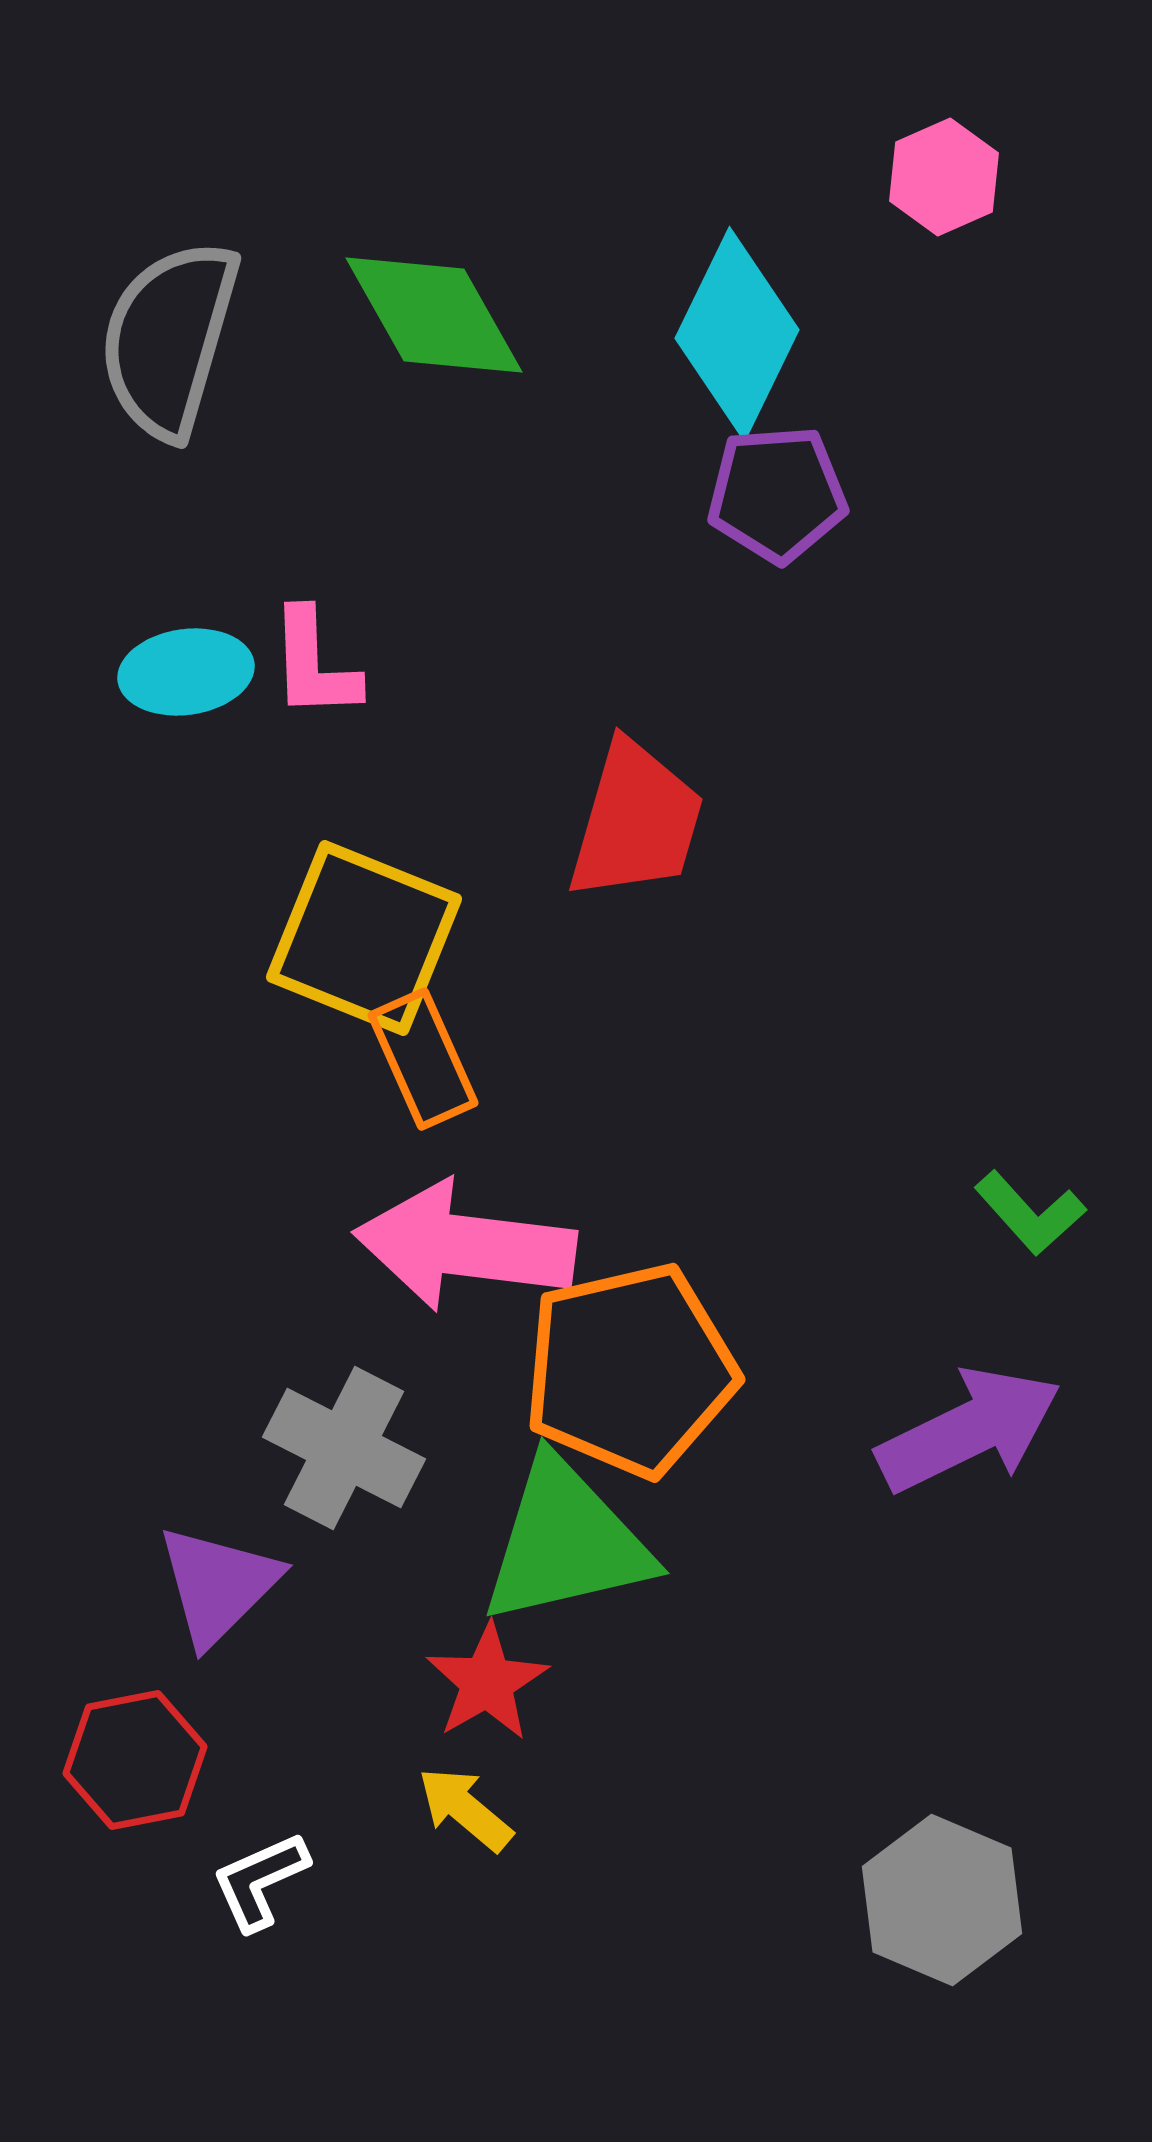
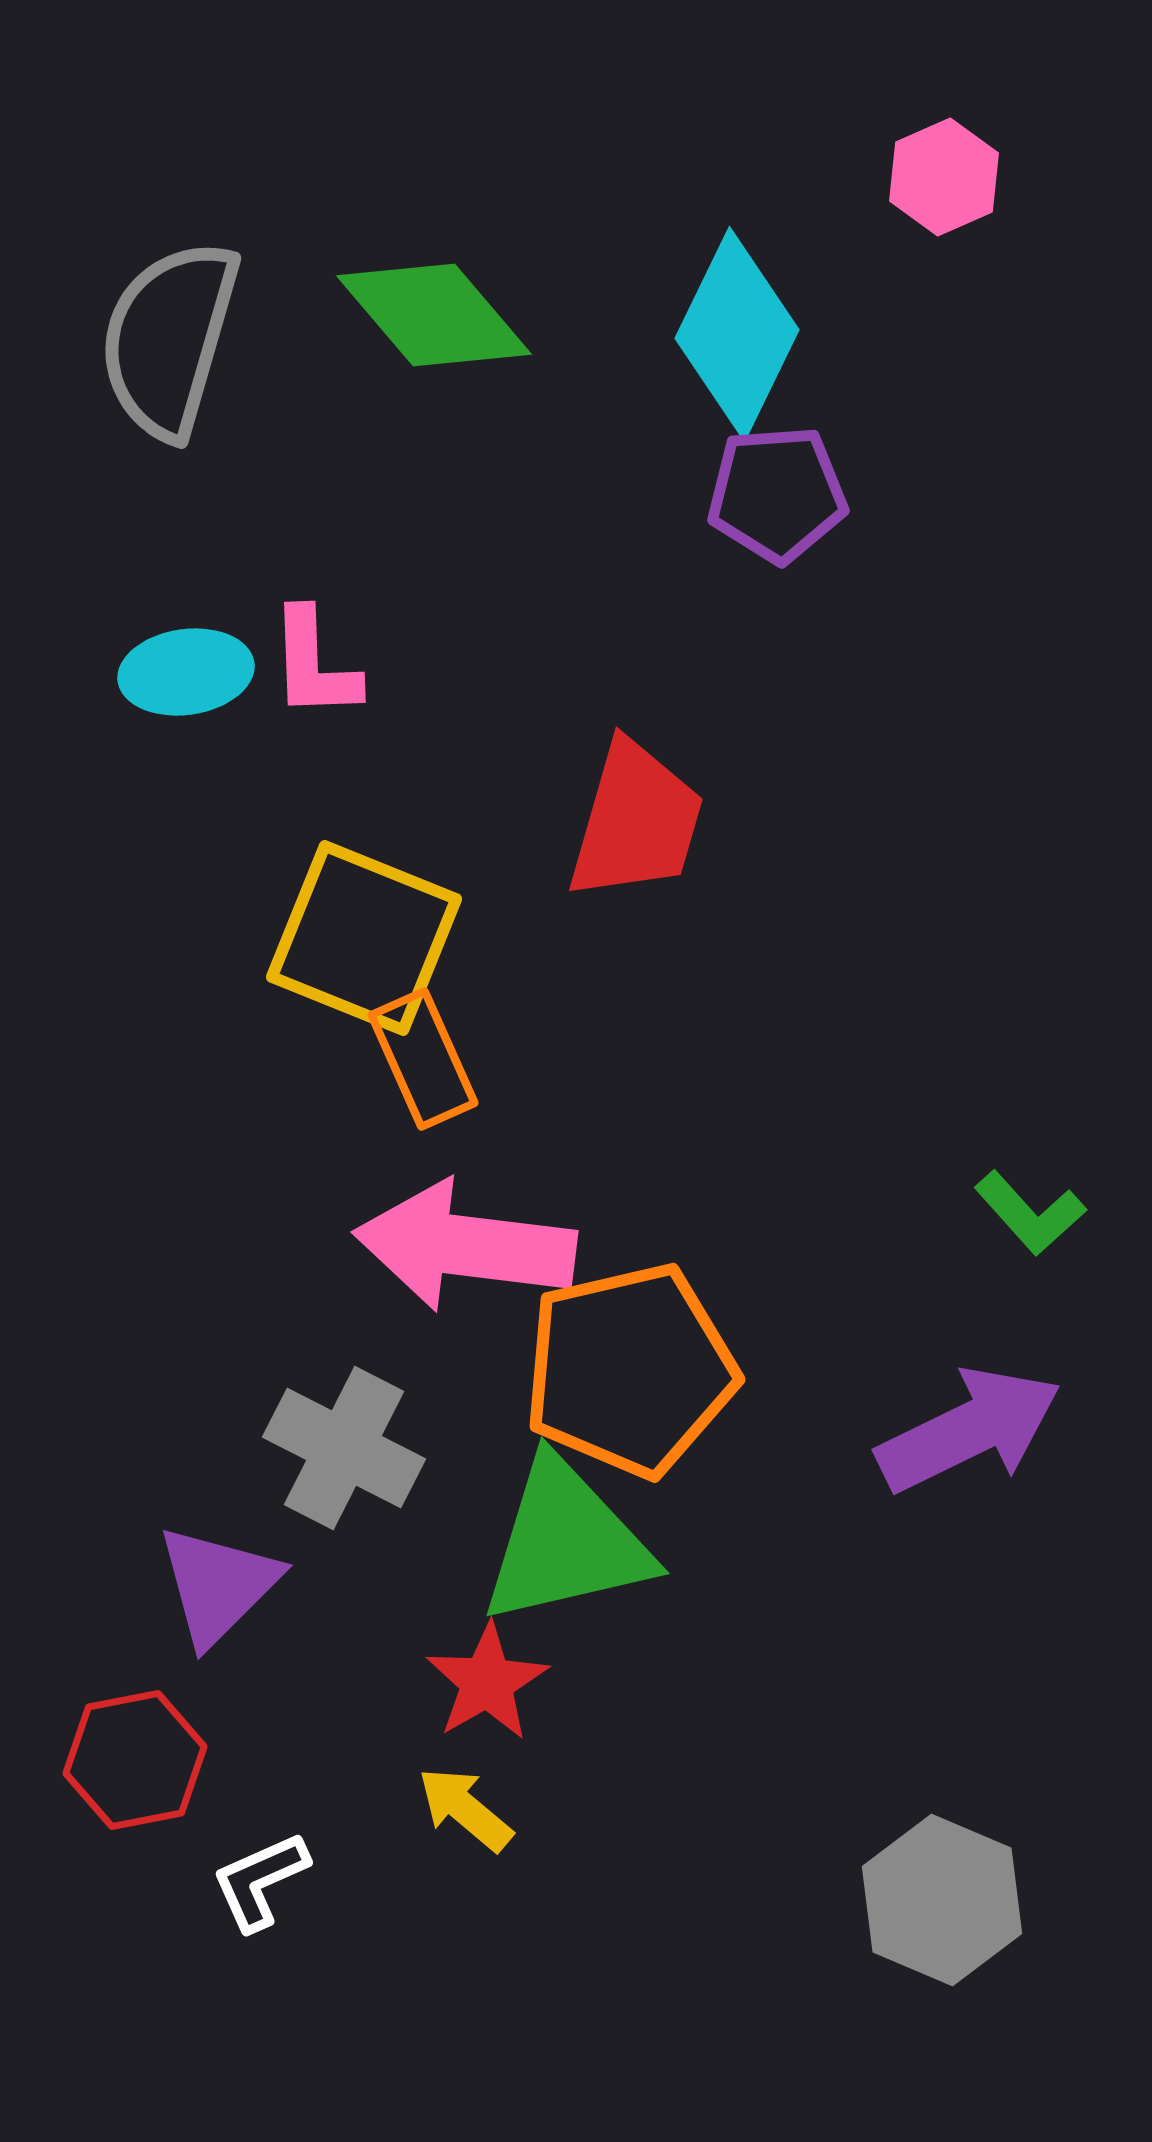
green diamond: rotated 11 degrees counterclockwise
